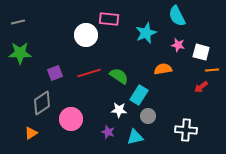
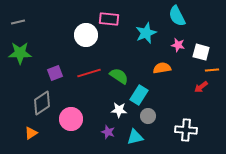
orange semicircle: moved 1 px left, 1 px up
